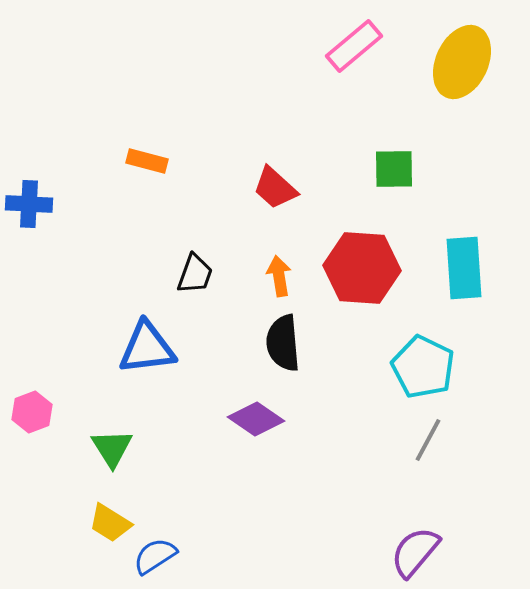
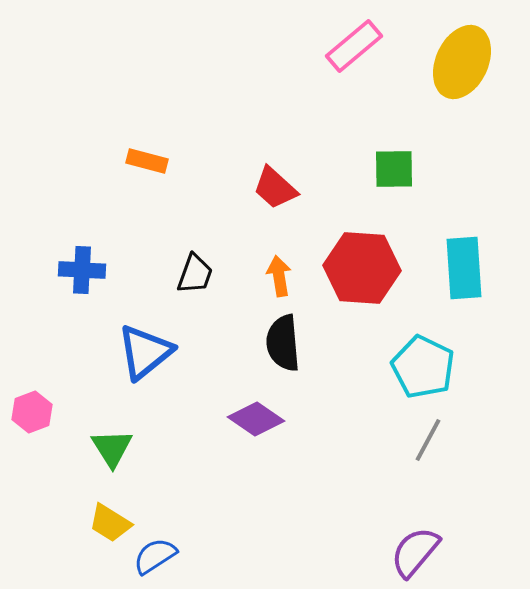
blue cross: moved 53 px right, 66 px down
blue triangle: moved 2 px left, 4 px down; rotated 32 degrees counterclockwise
